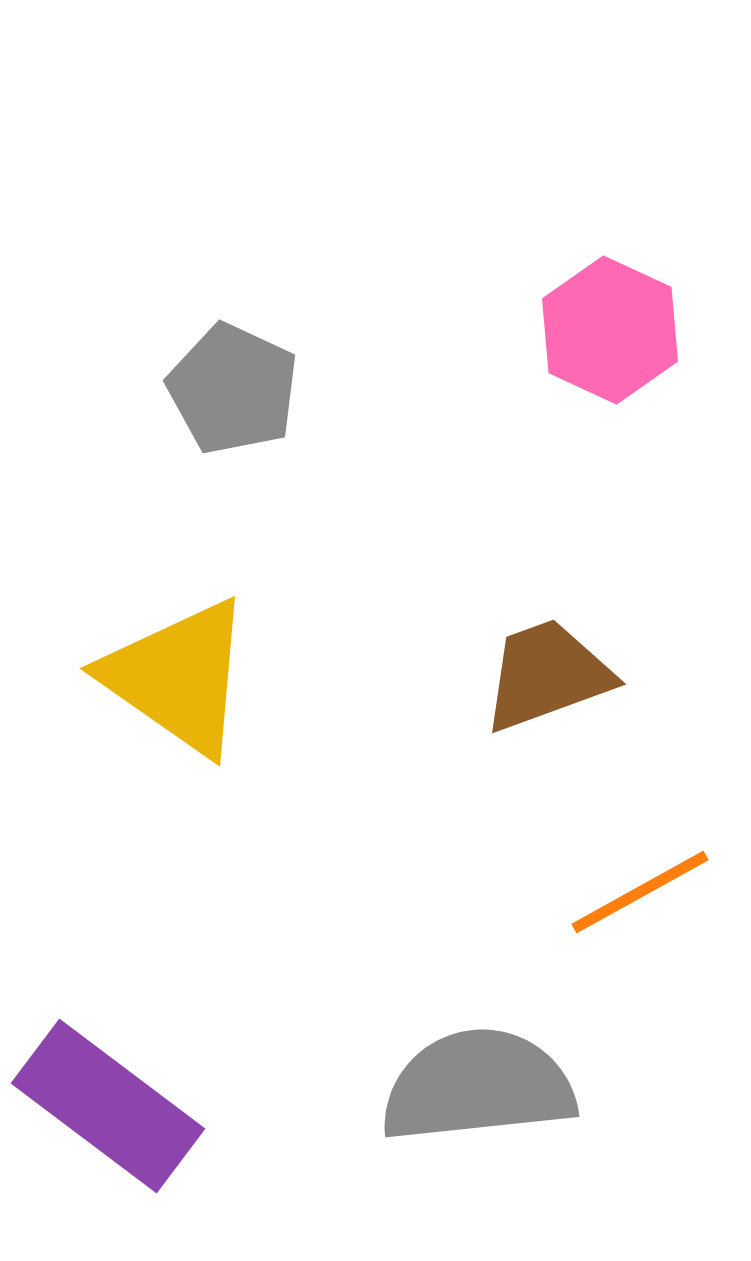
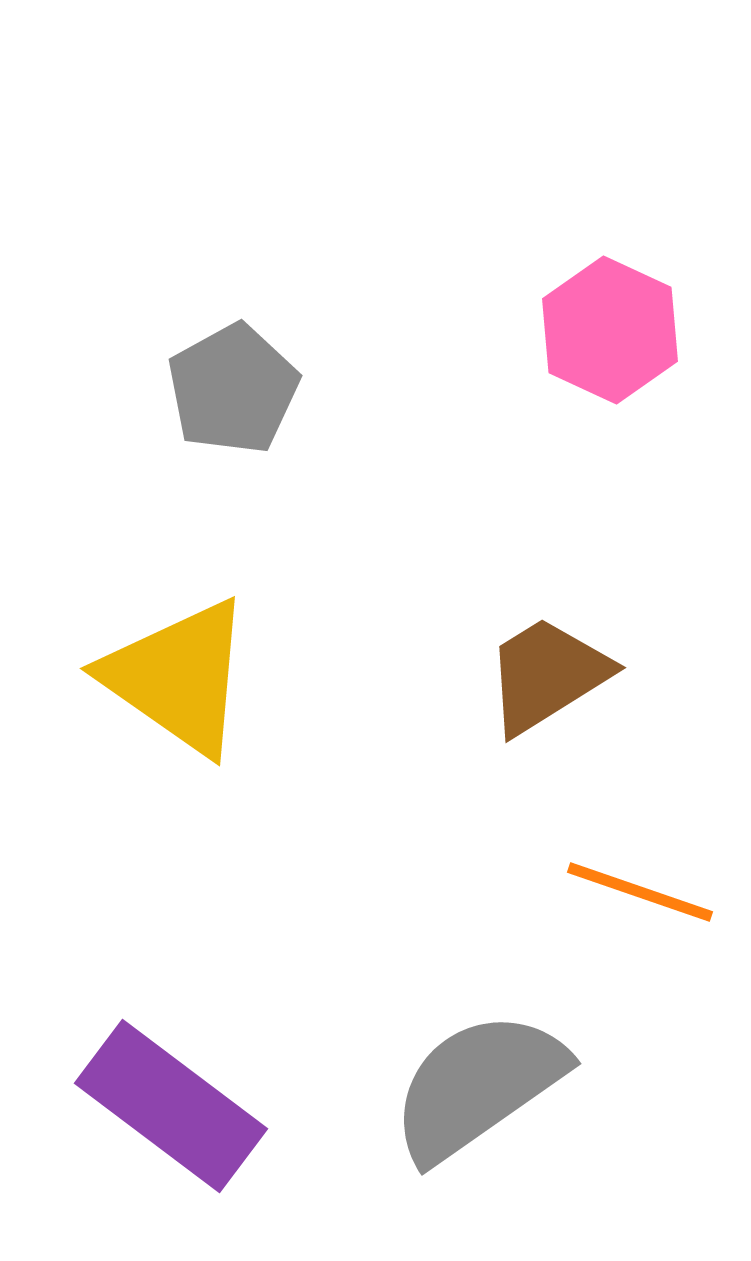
gray pentagon: rotated 18 degrees clockwise
brown trapezoid: rotated 12 degrees counterclockwise
orange line: rotated 48 degrees clockwise
gray semicircle: rotated 29 degrees counterclockwise
purple rectangle: moved 63 px right
